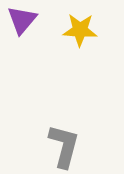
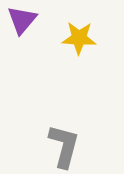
yellow star: moved 1 px left, 8 px down
